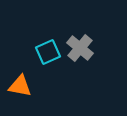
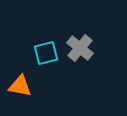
cyan square: moved 2 px left, 1 px down; rotated 10 degrees clockwise
